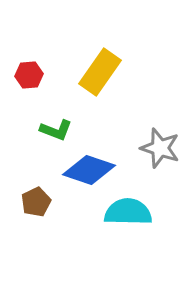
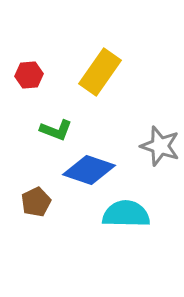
gray star: moved 2 px up
cyan semicircle: moved 2 px left, 2 px down
